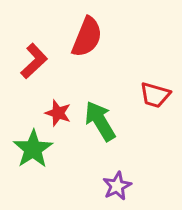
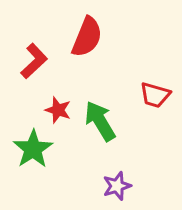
red star: moved 3 px up
purple star: rotated 8 degrees clockwise
